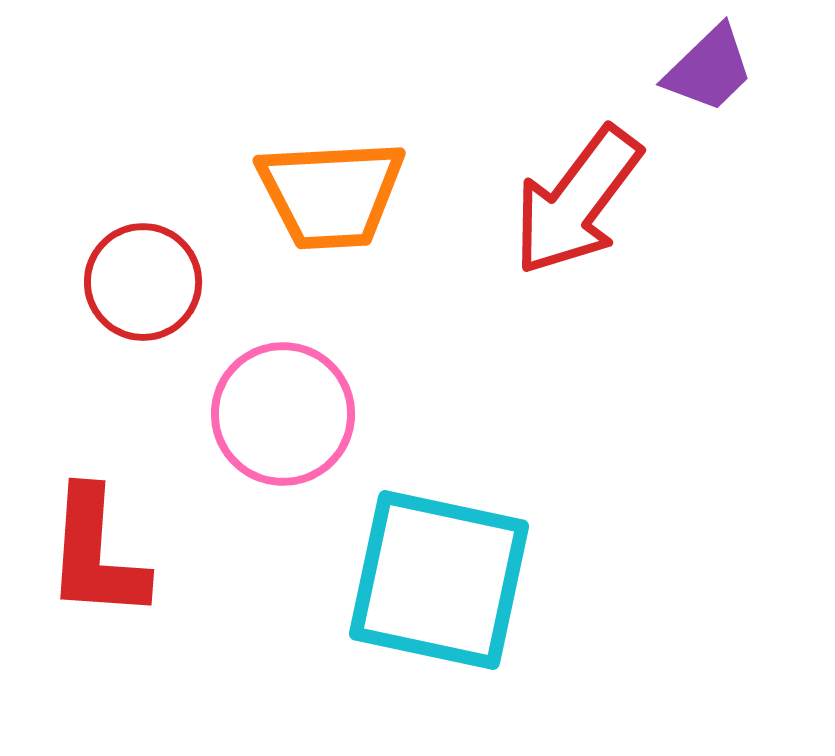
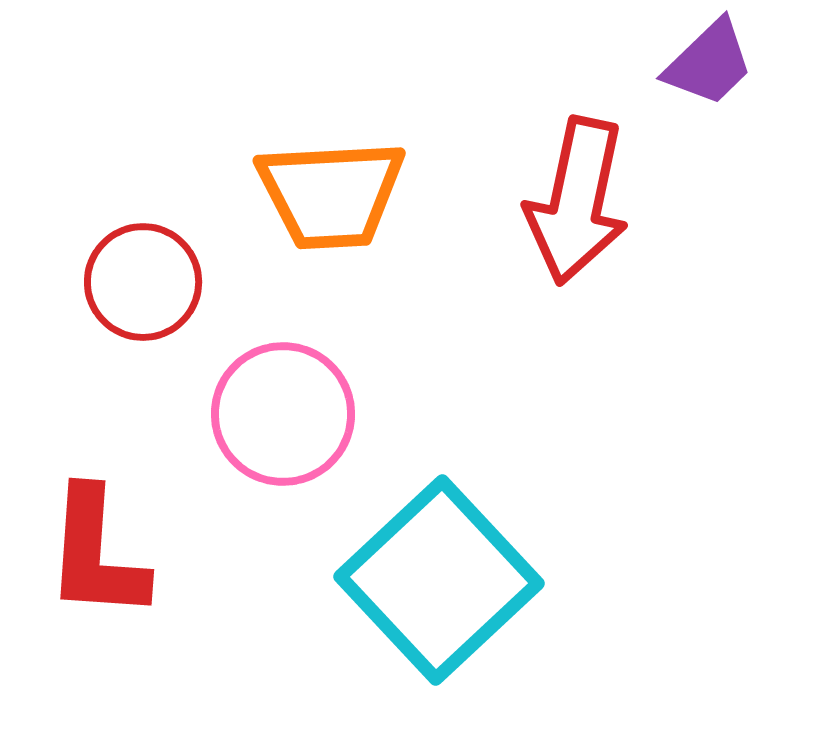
purple trapezoid: moved 6 px up
red arrow: rotated 25 degrees counterclockwise
cyan square: rotated 35 degrees clockwise
